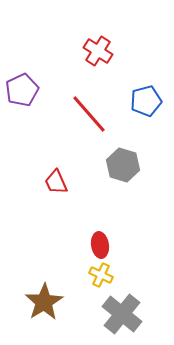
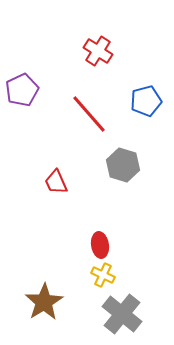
yellow cross: moved 2 px right
